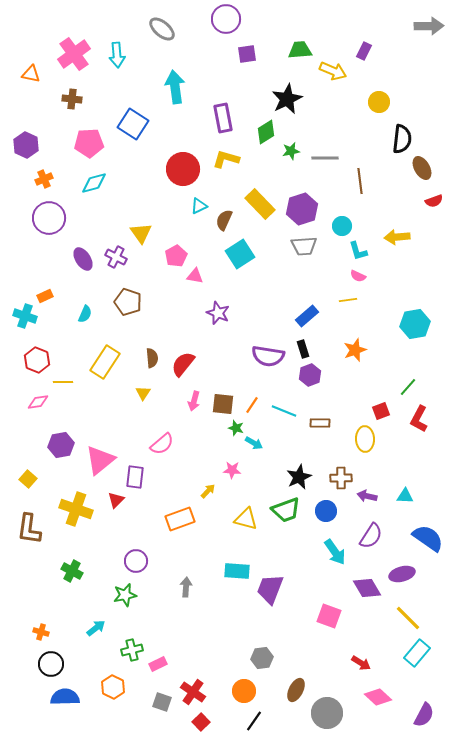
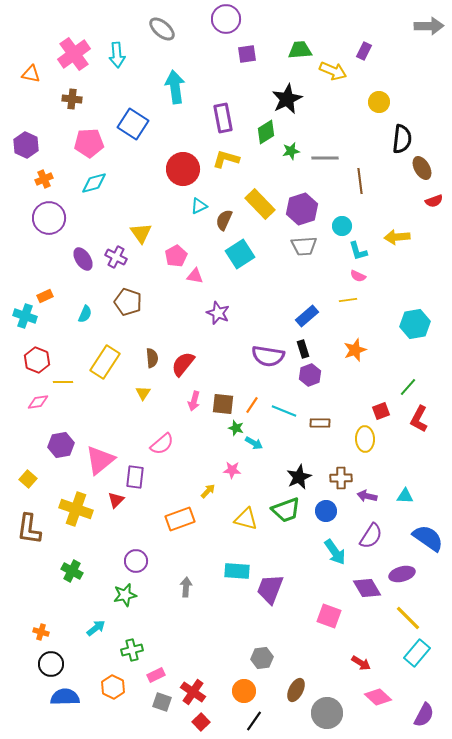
pink rectangle at (158, 664): moved 2 px left, 11 px down
